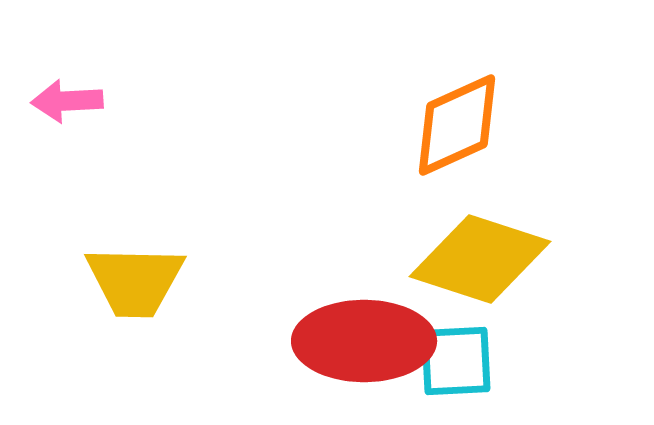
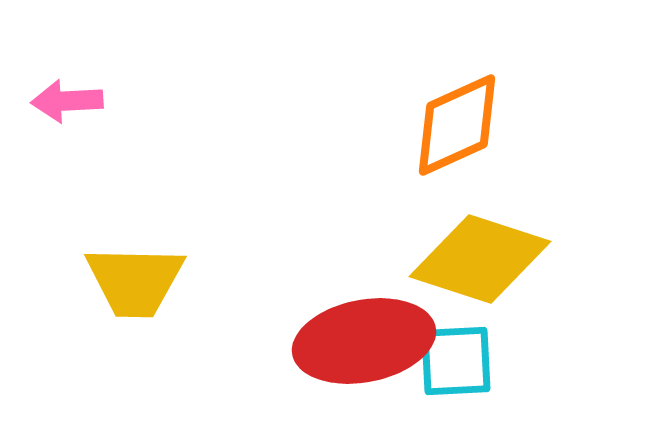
red ellipse: rotated 11 degrees counterclockwise
